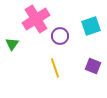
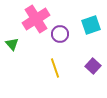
cyan square: moved 1 px up
purple circle: moved 2 px up
green triangle: rotated 16 degrees counterclockwise
purple square: rotated 21 degrees clockwise
